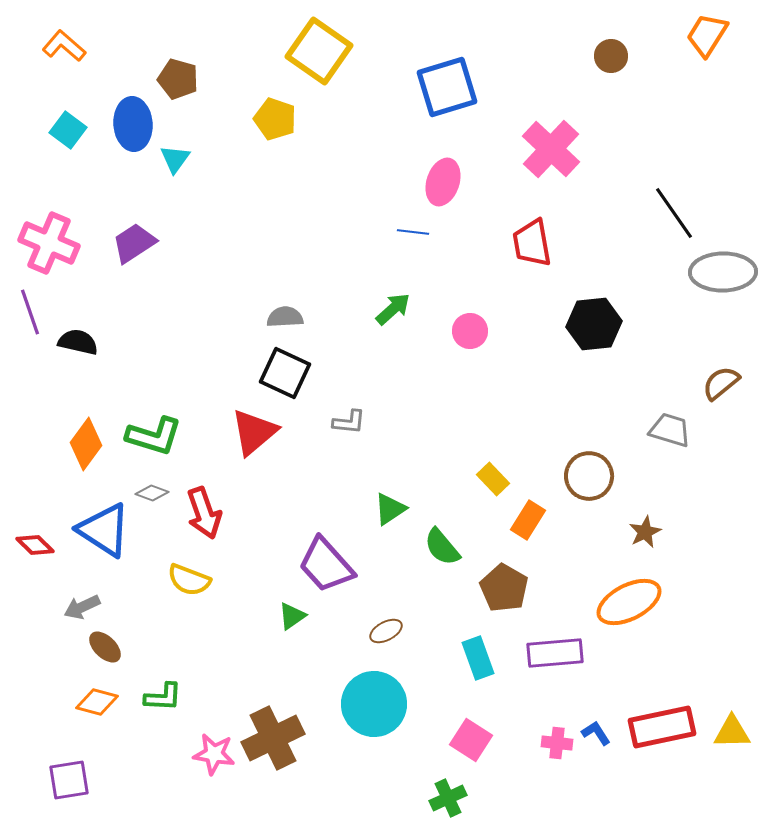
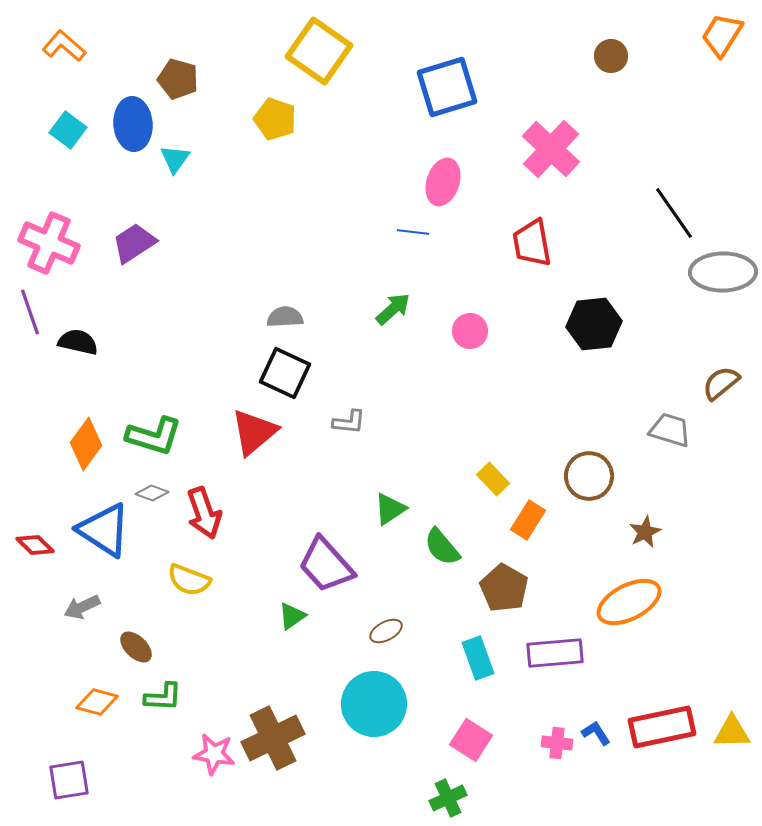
orange trapezoid at (707, 35): moved 15 px right
brown ellipse at (105, 647): moved 31 px right
